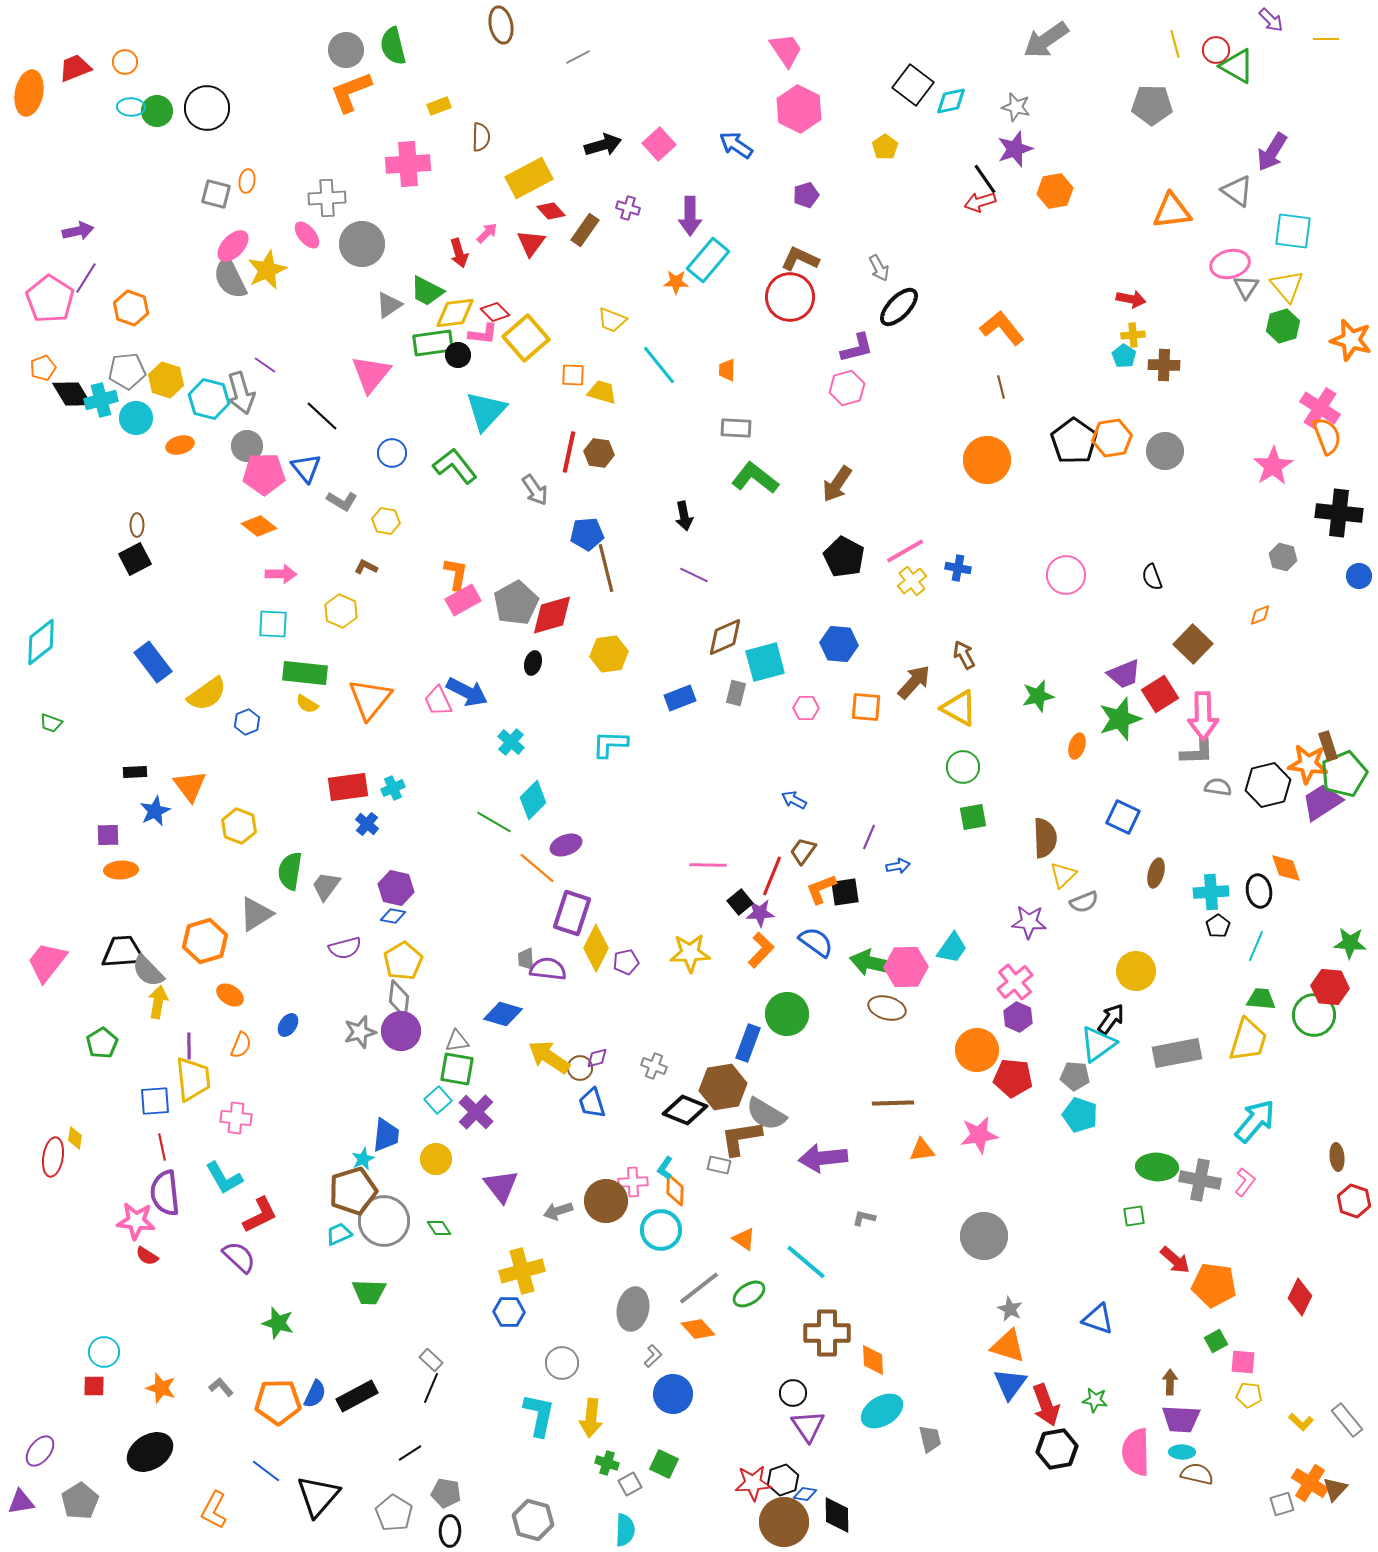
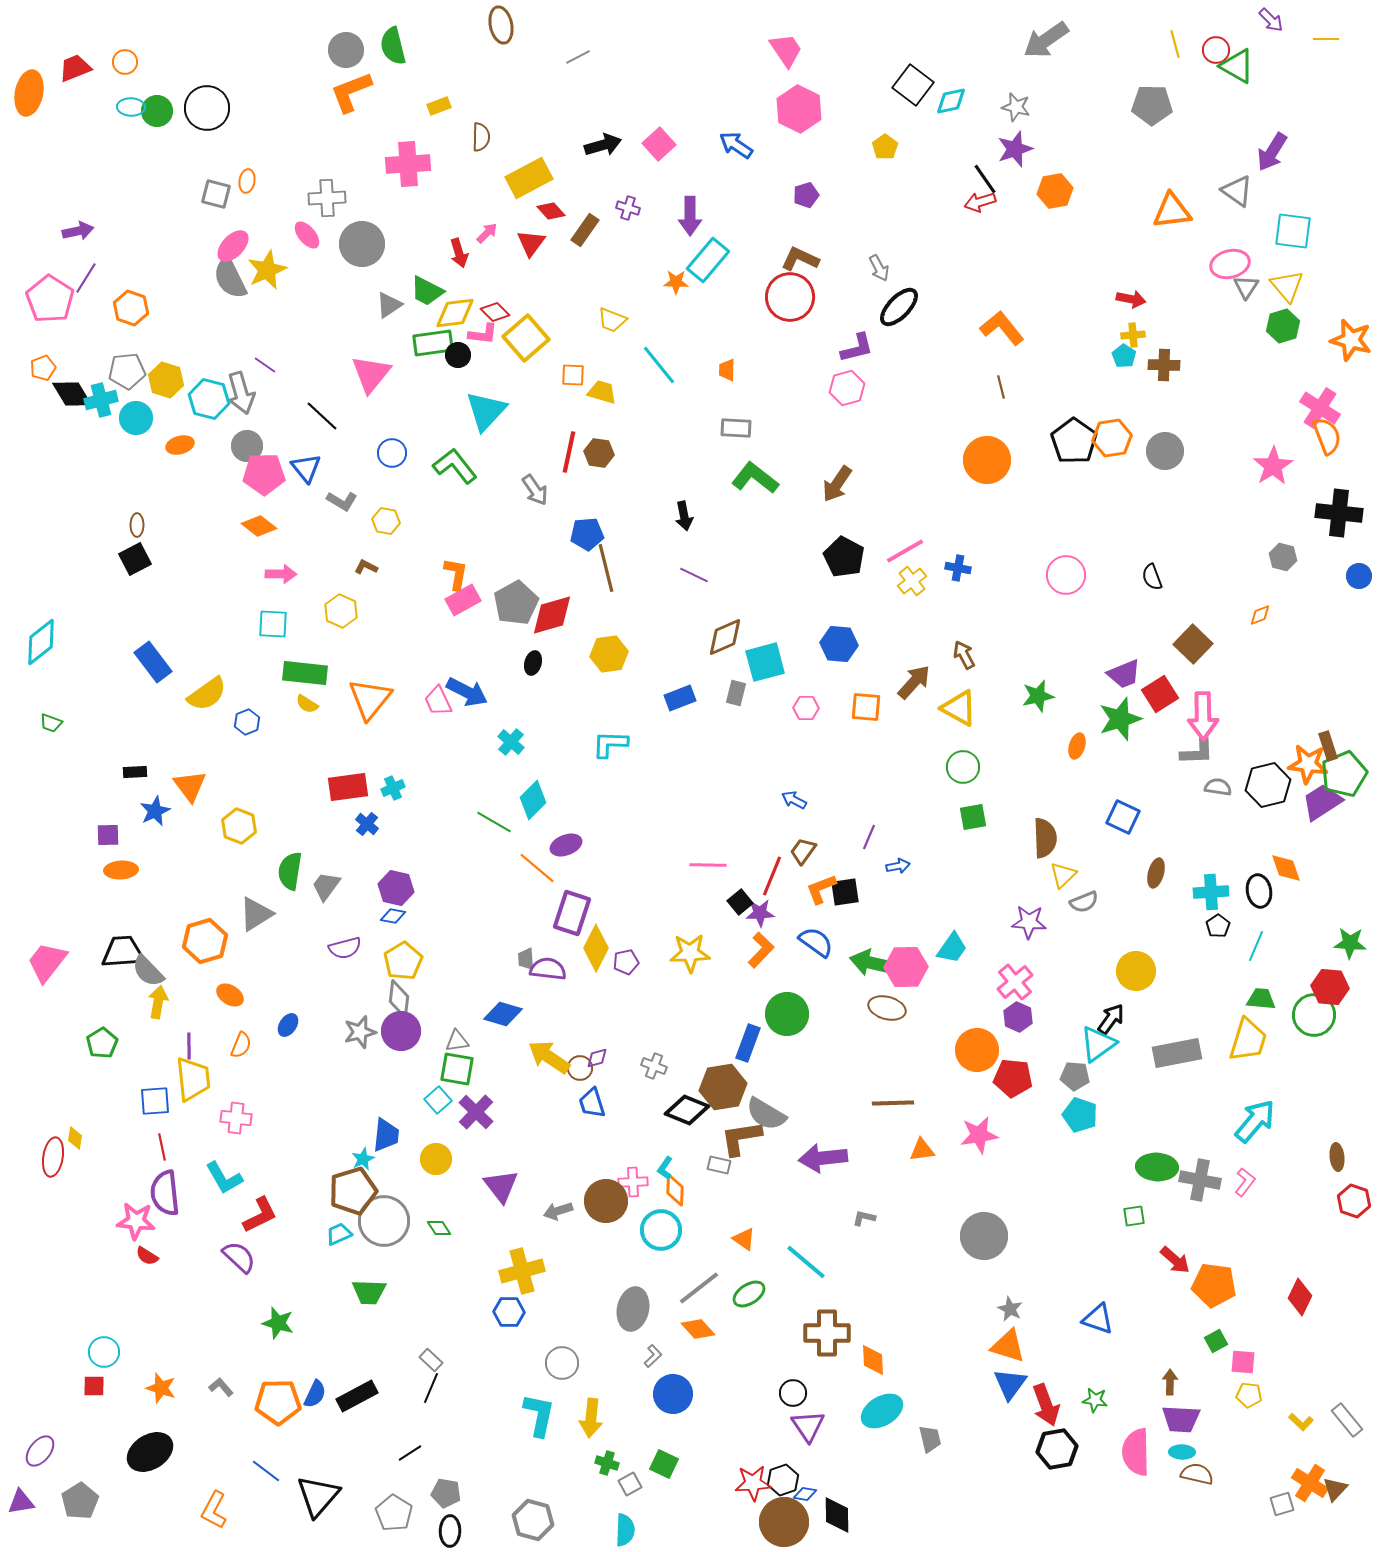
black diamond at (685, 1110): moved 2 px right
